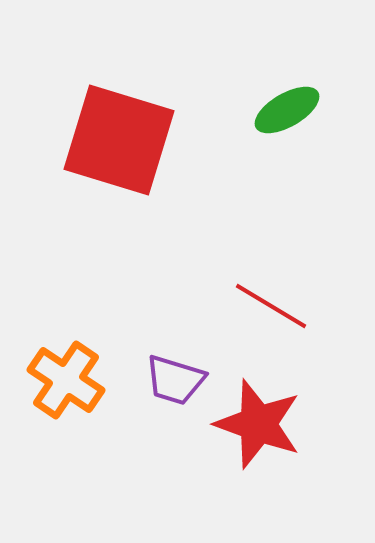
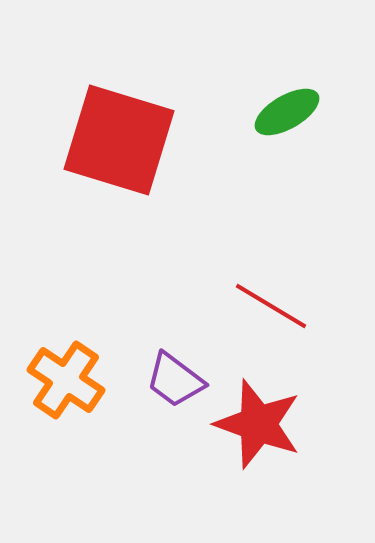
green ellipse: moved 2 px down
purple trapezoid: rotated 20 degrees clockwise
